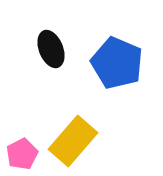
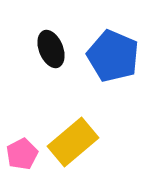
blue pentagon: moved 4 px left, 7 px up
yellow rectangle: moved 1 px down; rotated 9 degrees clockwise
